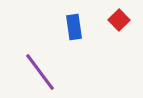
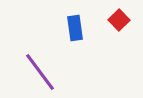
blue rectangle: moved 1 px right, 1 px down
